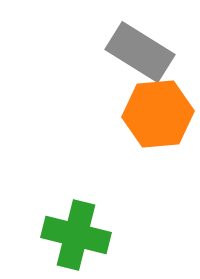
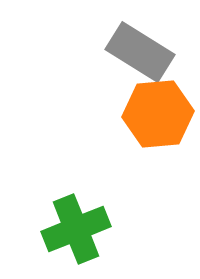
green cross: moved 6 px up; rotated 36 degrees counterclockwise
